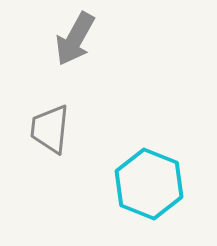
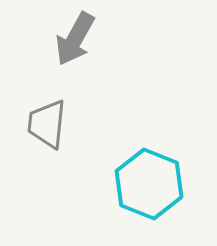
gray trapezoid: moved 3 px left, 5 px up
